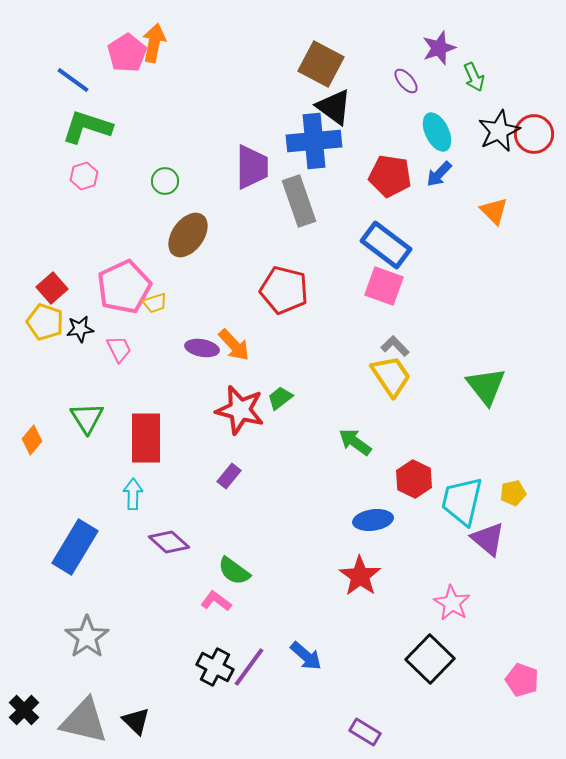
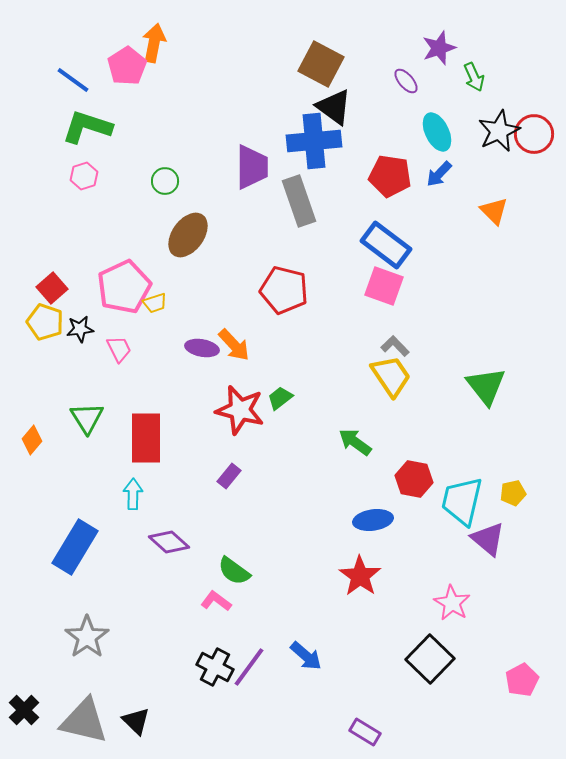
pink pentagon at (127, 53): moved 13 px down
red hexagon at (414, 479): rotated 15 degrees counterclockwise
pink pentagon at (522, 680): rotated 24 degrees clockwise
